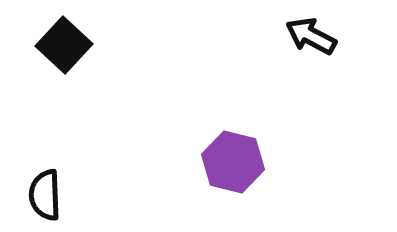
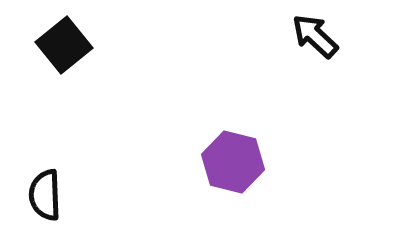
black arrow: moved 4 px right; rotated 15 degrees clockwise
black square: rotated 8 degrees clockwise
